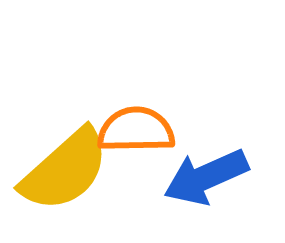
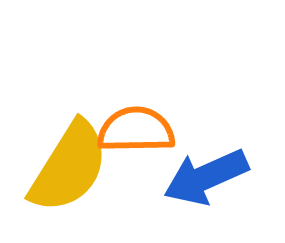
yellow semicircle: moved 4 px right, 3 px up; rotated 16 degrees counterclockwise
